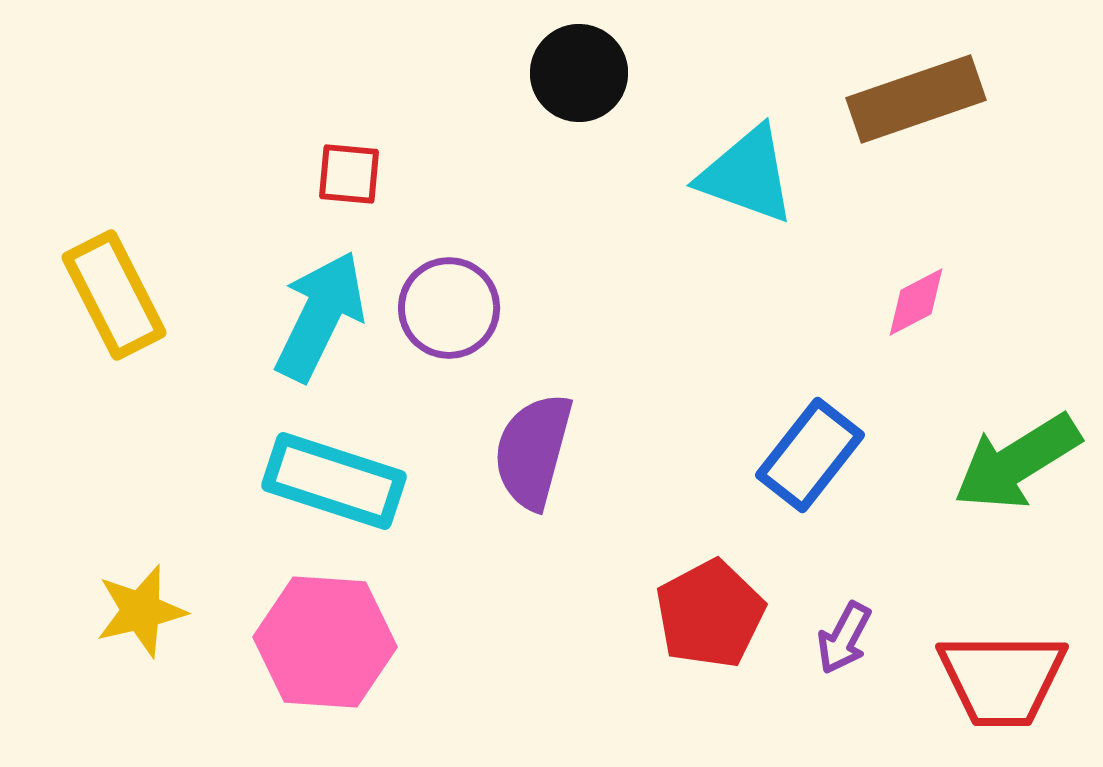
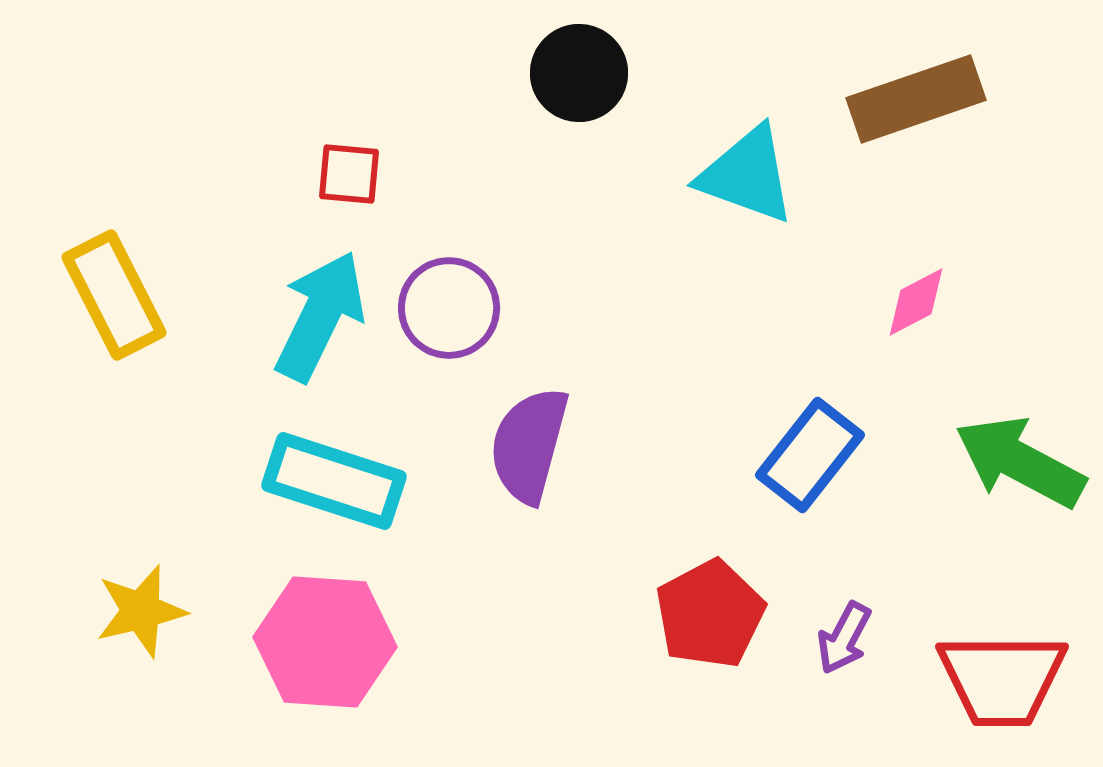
purple semicircle: moved 4 px left, 6 px up
green arrow: moved 3 px right; rotated 60 degrees clockwise
